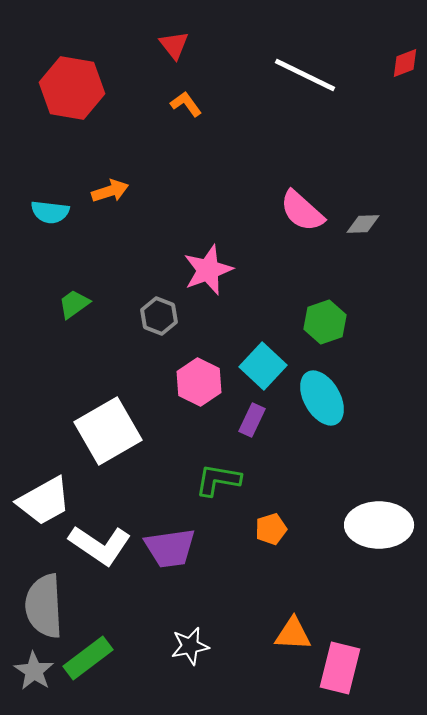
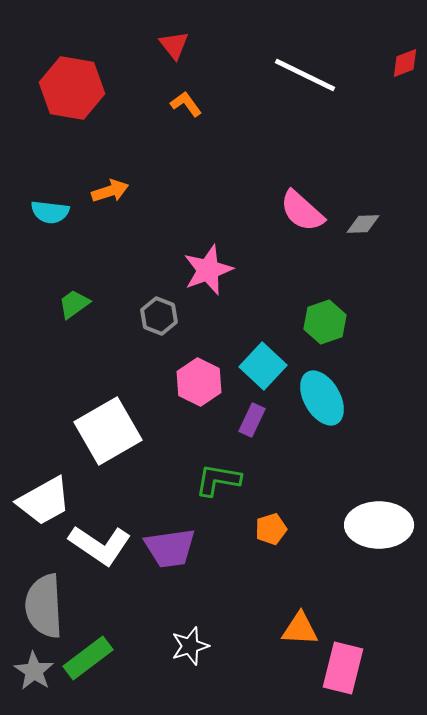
orange triangle: moved 7 px right, 5 px up
white star: rotated 6 degrees counterclockwise
pink rectangle: moved 3 px right
